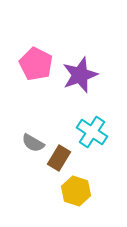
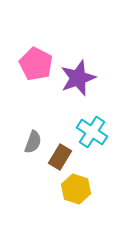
purple star: moved 2 px left, 3 px down
gray semicircle: moved 1 px up; rotated 100 degrees counterclockwise
brown rectangle: moved 1 px right, 1 px up
yellow hexagon: moved 2 px up
